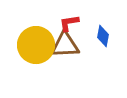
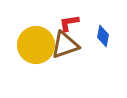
brown triangle: rotated 16 degrees counterclockwise
